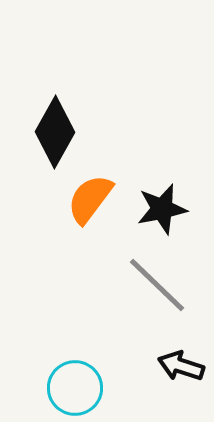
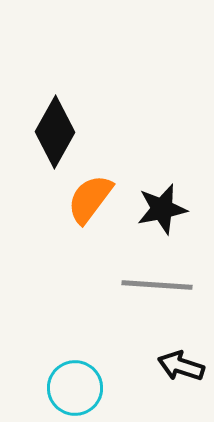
gray line: rotated 40 degrees counterclockwise
